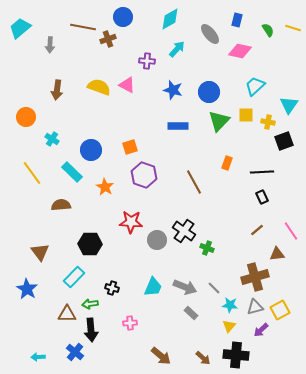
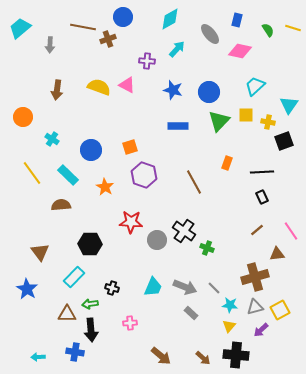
orange circle at (26, 117): moved 3 px left
cyan rectangle at (72, 172): moved 4 px left, 3 px down
blue cross at (75, 352): rotated 30 degrees counterclockwise
